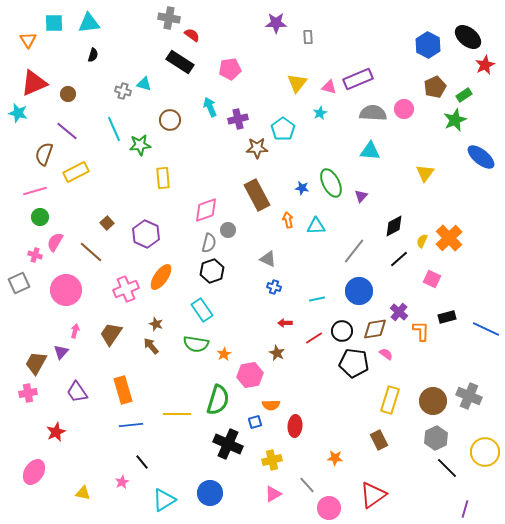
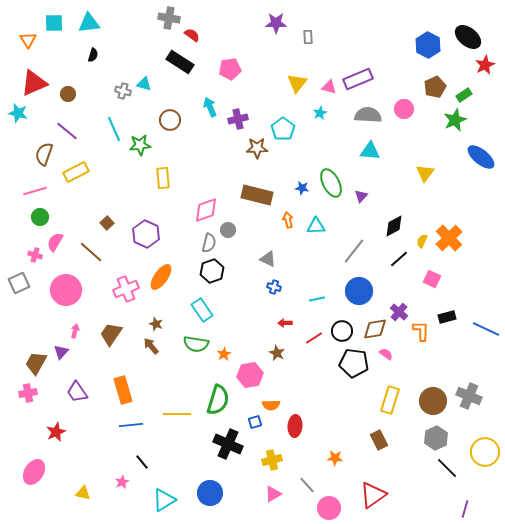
gray semicircle at (373, 113): moved 5 px left, 2 px down
brown rectangle at (257, 195): rotated 48 degrees counterclockwise
